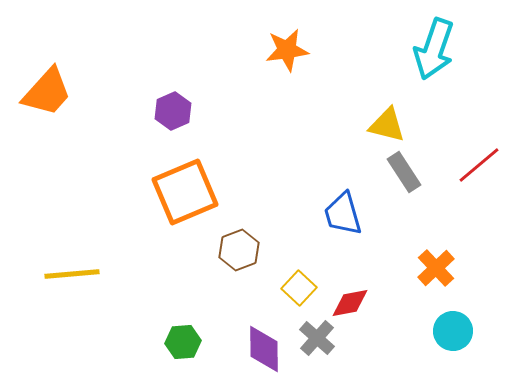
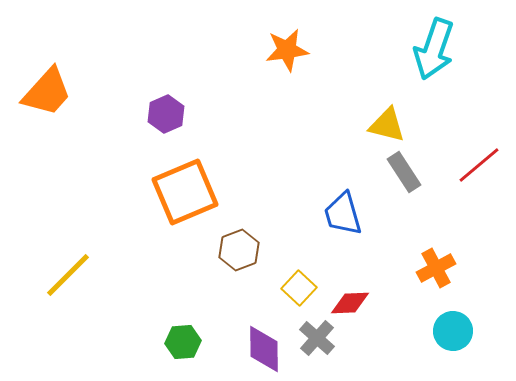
purple hexagon: moved 7 px left, 3 px down
orange cross: rotated 15 degrees clockwise
yellow line: moved 4 px left, 1 px down; rotated 40 degrees counterclockwise
red diamond: rotated 9 degrees clockwise
